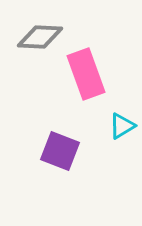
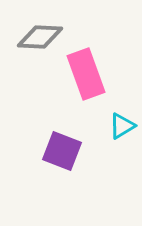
purple square: moved 2 px right
